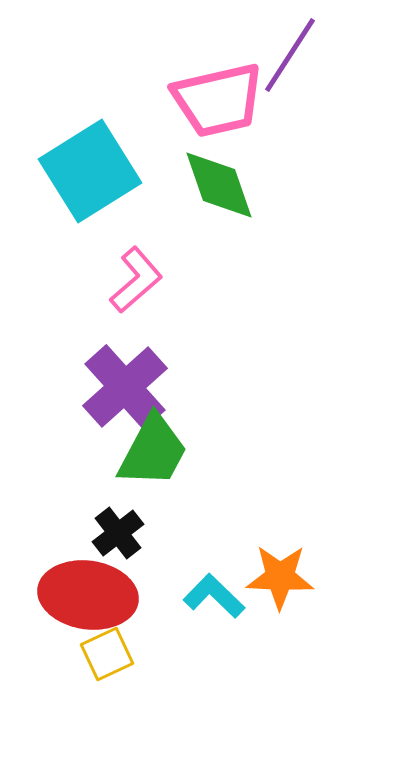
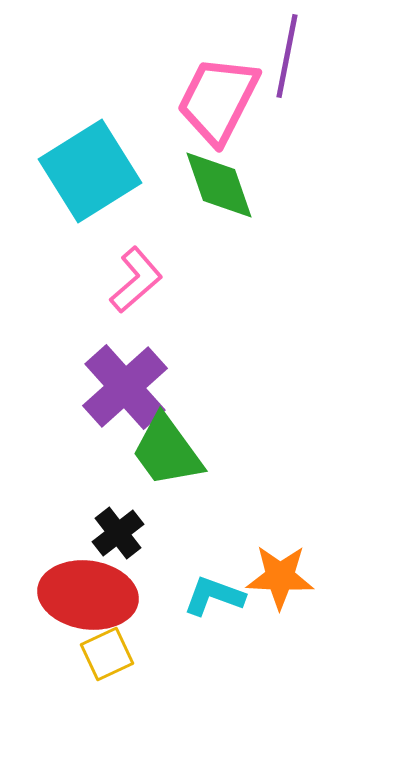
purple line: moved 3 px left, 1 px down; rotated 22 degrees counterclockwise
pink trapezoid: rotated 130 degrees clockwise
green trapezoid: moved 14 px right; rotated 116 degrees clockwise
cyan L-shape: rotated 24 degrees counterclockwise
